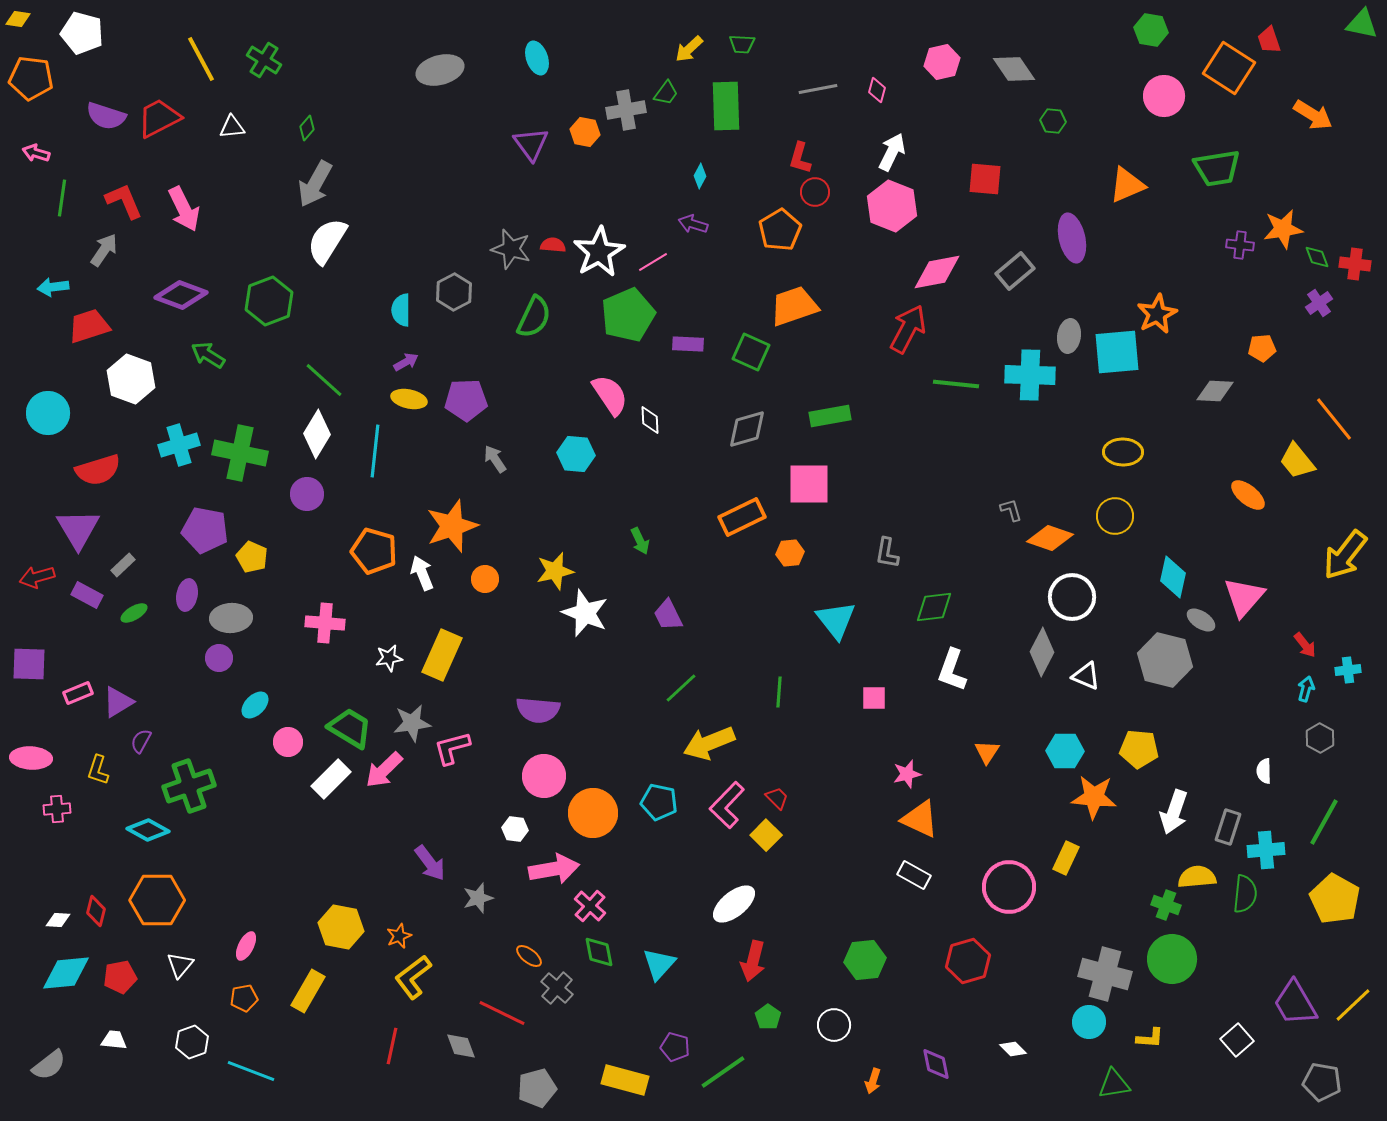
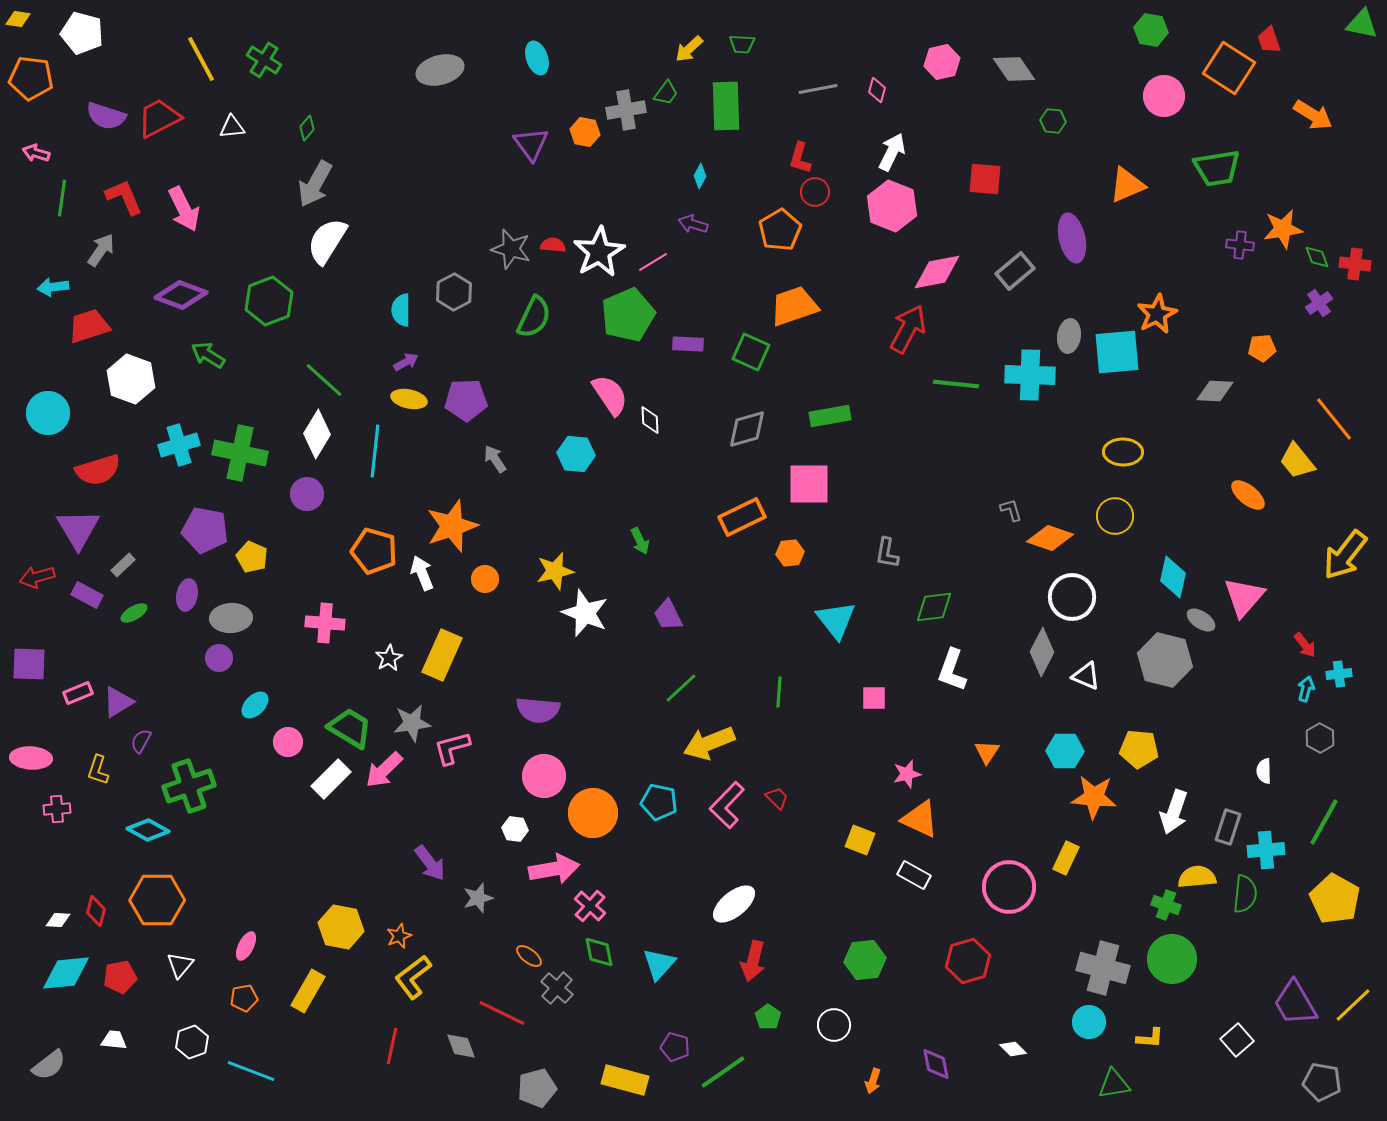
red L-shape at (124, 201): moved 4 px up
gray arrow at (104, 250): moved 3 px left
white star at (389, 658): rotated 20 degrees counterclockwise
cyan cross at (1348, 670): moved 9 px left, 4 px down
yellow square at (766, 835): moved 94 px right, 5 px down; rotated 24 degrees counterclockwise
gray cross at (1105, 974): moved 2 px left, 6 px up
